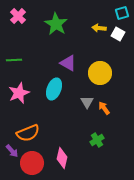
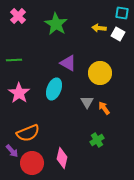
cyan square: rotated 24 degrees clockwise
pink star: rotated 15 degrees counterclockwise
